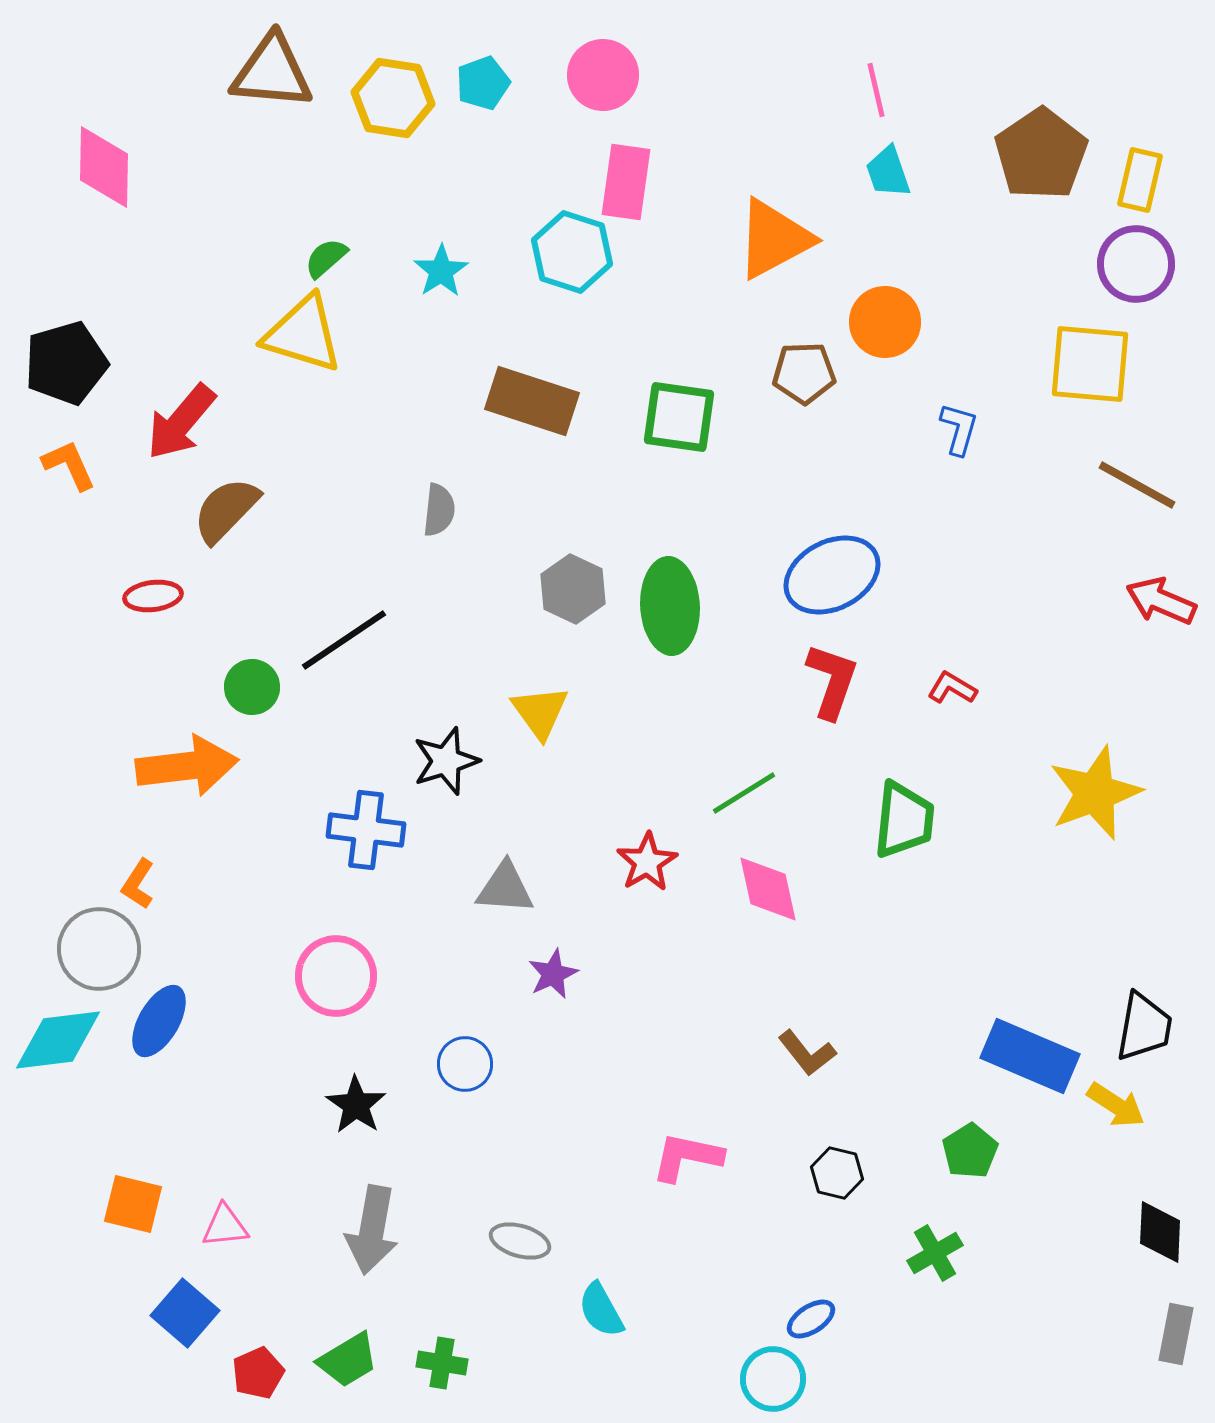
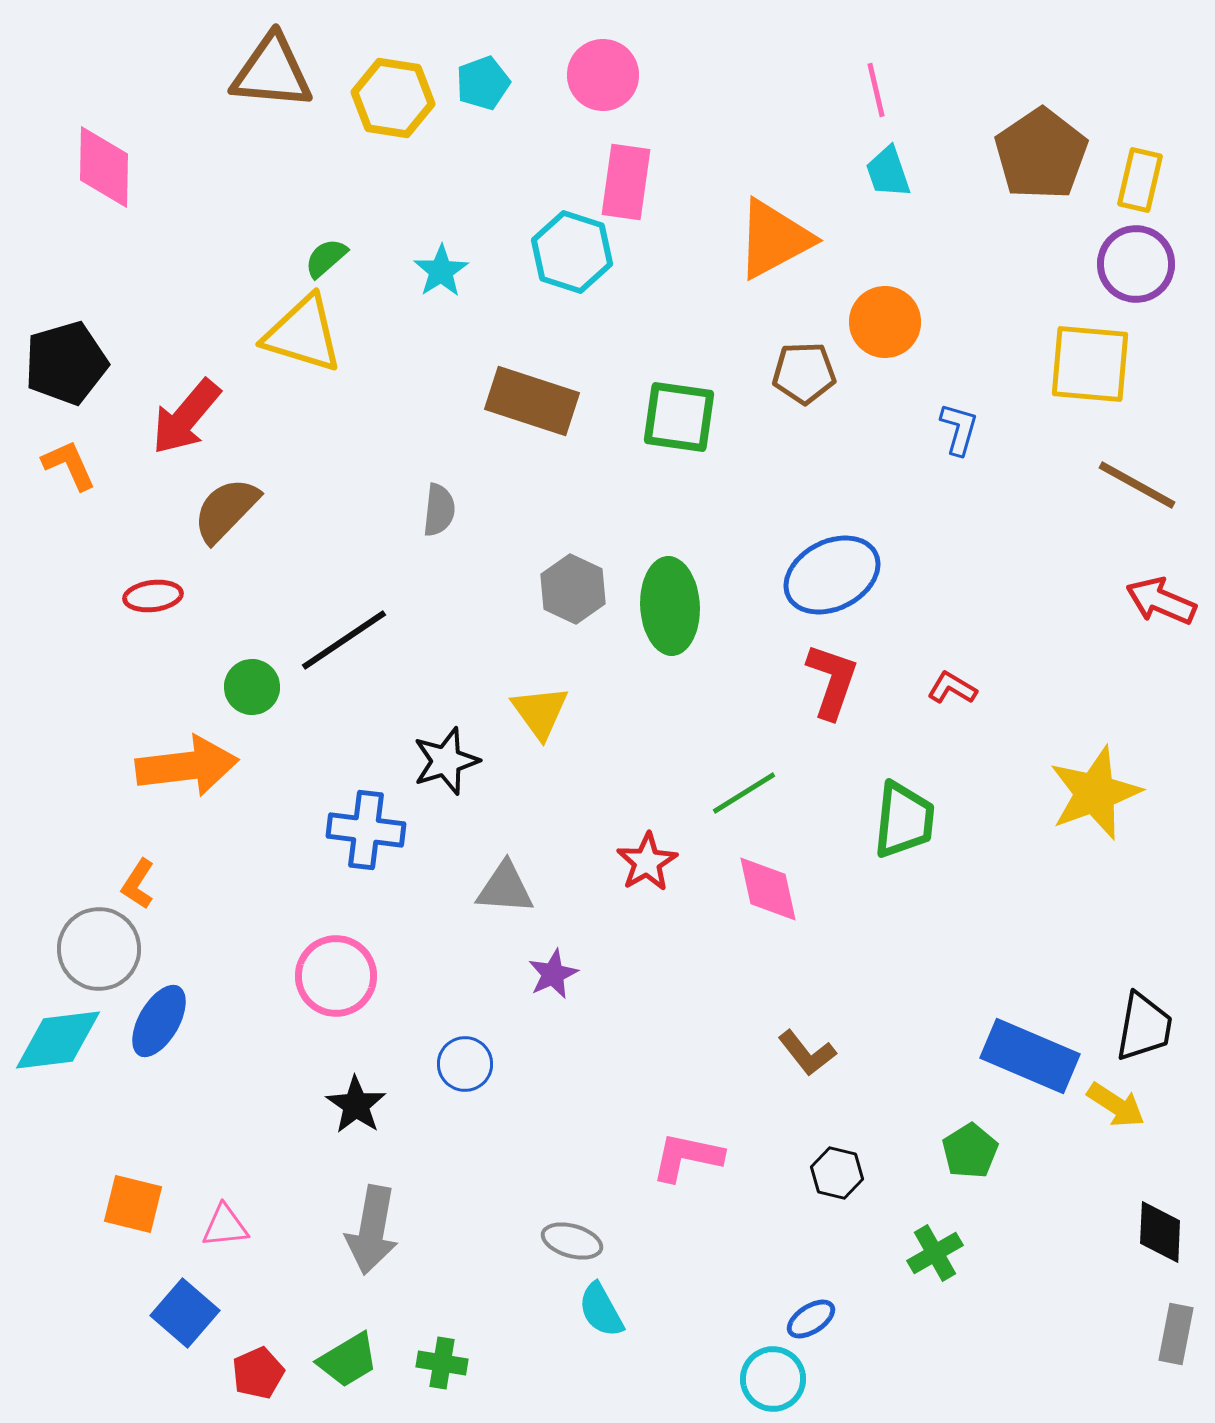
red arrow at (181, 422): moved 5 px right, 5 px up
gray ellipse at (520, 1241): moved 52 px right
